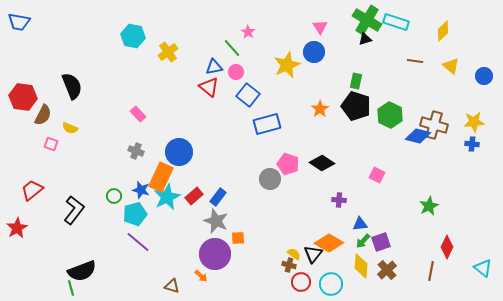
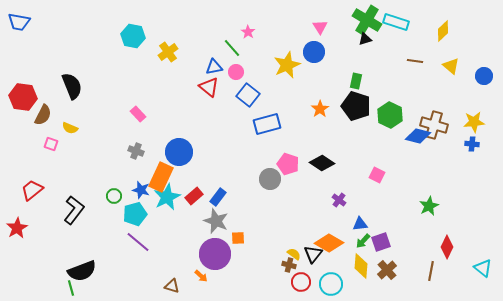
purple cross at (339, 200): rotated 32 degrees clockwise
